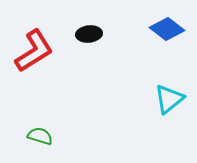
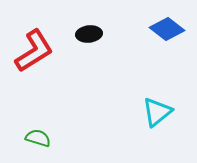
cyan triangle: moved 12 px left, 13 px down
green semicircle: moved 2 px left, 2 px down
